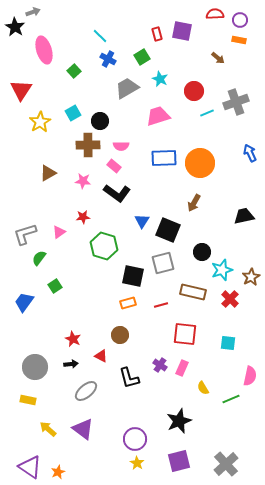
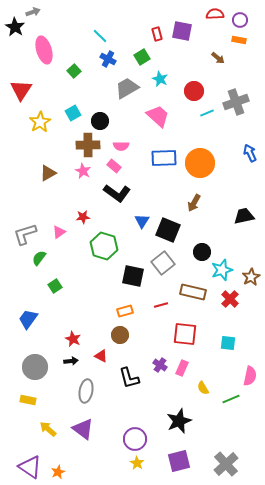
pink trapezoid at (158, 116): rotated 60 degrees clockwise
pink star at (83, 181): moved 10 px up; rotated 21 degrees clockwise
gray square at (163, 263): rotated 25 degrees counterclockwise
blue trapezoid at (24, 302): moved 4 px right, 17 px down
orange rectangle at (128, 303): moved 3 px left, 8 px down
black arrow at (71, 364): moved 3 px up
gray ellipse at (86, 391): rotated 40 degrees counterclockwise
